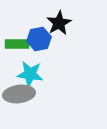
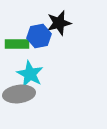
black star: rotated 15 degrees clockwise
blue hexagon: moved 3 px up
cyan star: rotated 20 degrees clockwise
